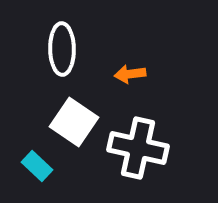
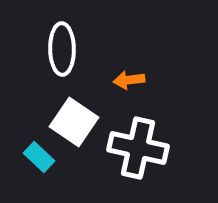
orange arrow: moved 1 px left, 6 px down
cyan rectangle: moved 2 px right, 9 px up
